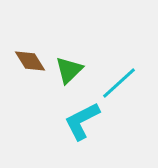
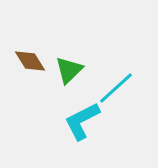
cyan line: moved 3 px left, 5 px down
